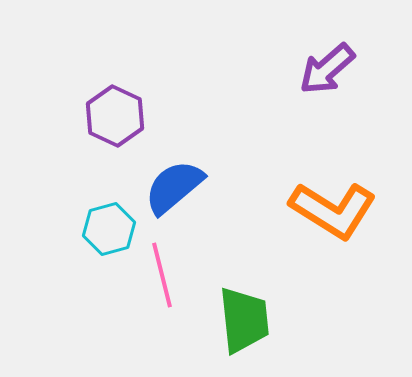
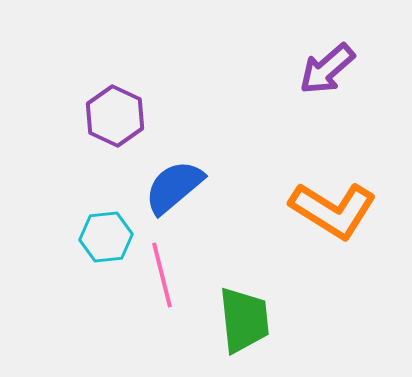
cyan hexagon: moved 3 px left, 8 px down; rotated 9 degrees clockwise
